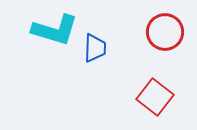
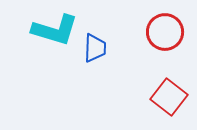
red square: moved 14 px right
